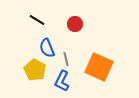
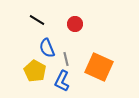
yellow pentagon: moved 1 px down
